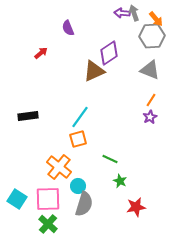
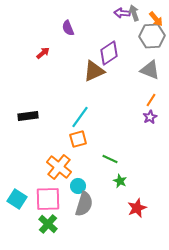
red arrow: moved 2 px right
red star: moved 1 px right, 1 px down; rotated 12 degrees counterclockwise
